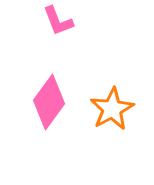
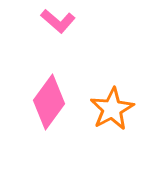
pink L-shape: rotated 28 degrees counterclockwise
